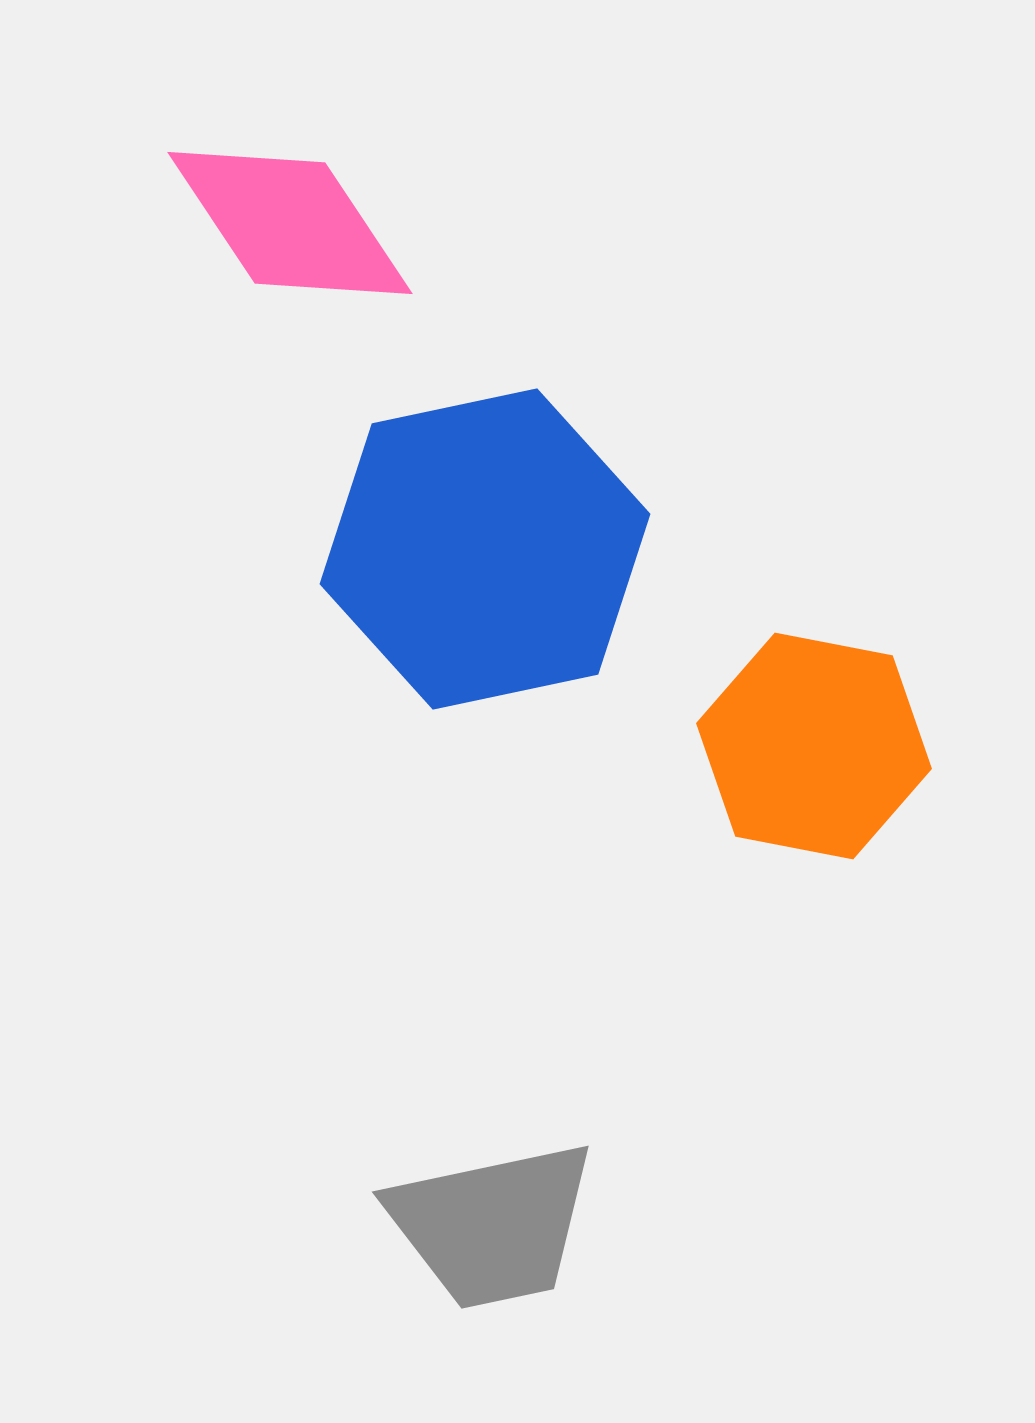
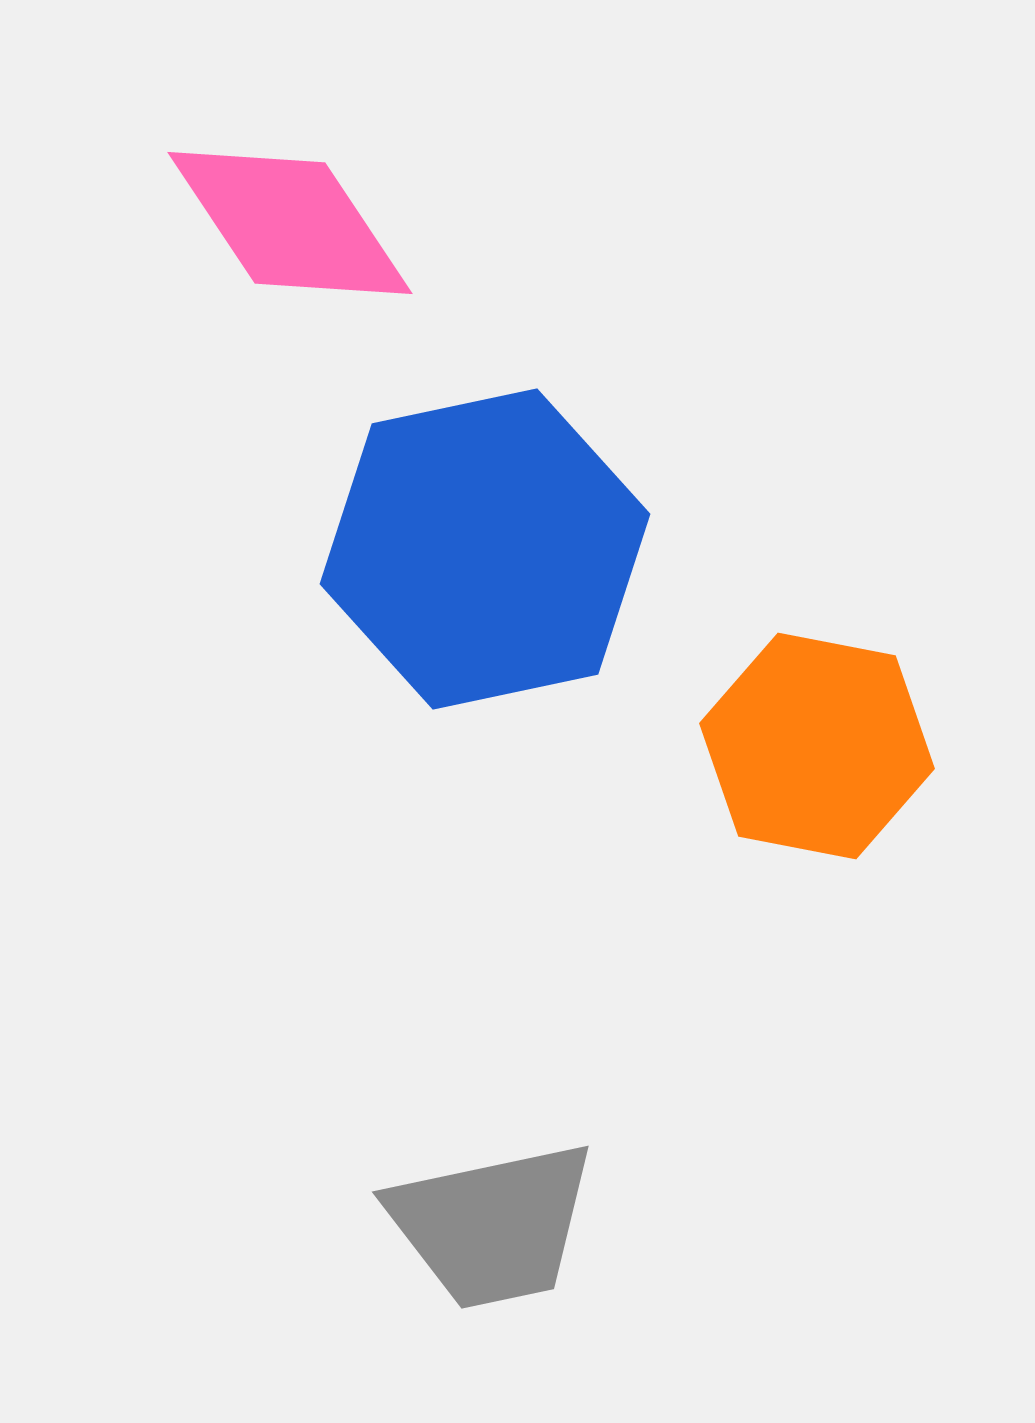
orange hexagon: moved 3 px right
